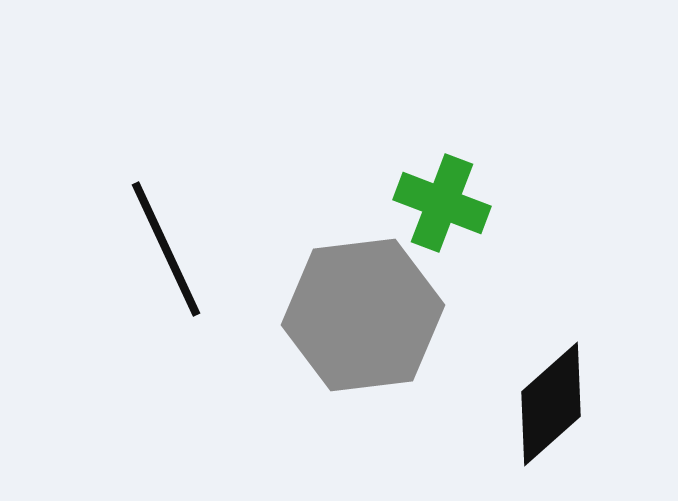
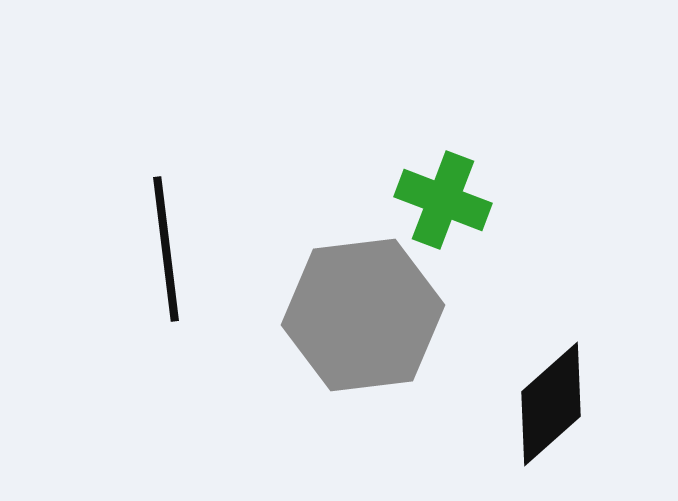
green cross: moved 1 px right, 3 px up
black line: rotated 18 degrees clockwise
